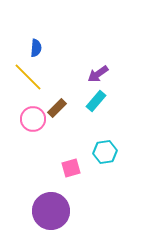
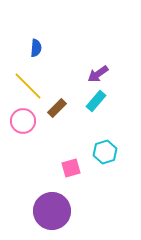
yellow line: moved 9 px down
pink circle: moved 10 px left, 2 px down
cyan hexagon: rotated 10 degrees counterclockwise
purple circle: moved 1 px right
